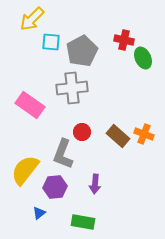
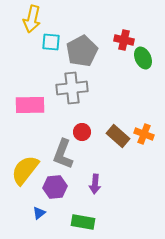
yellow arrow: rotated 32 degrees counterclockwise
pink rectangle: rotated 36 degrees counterclockwise
